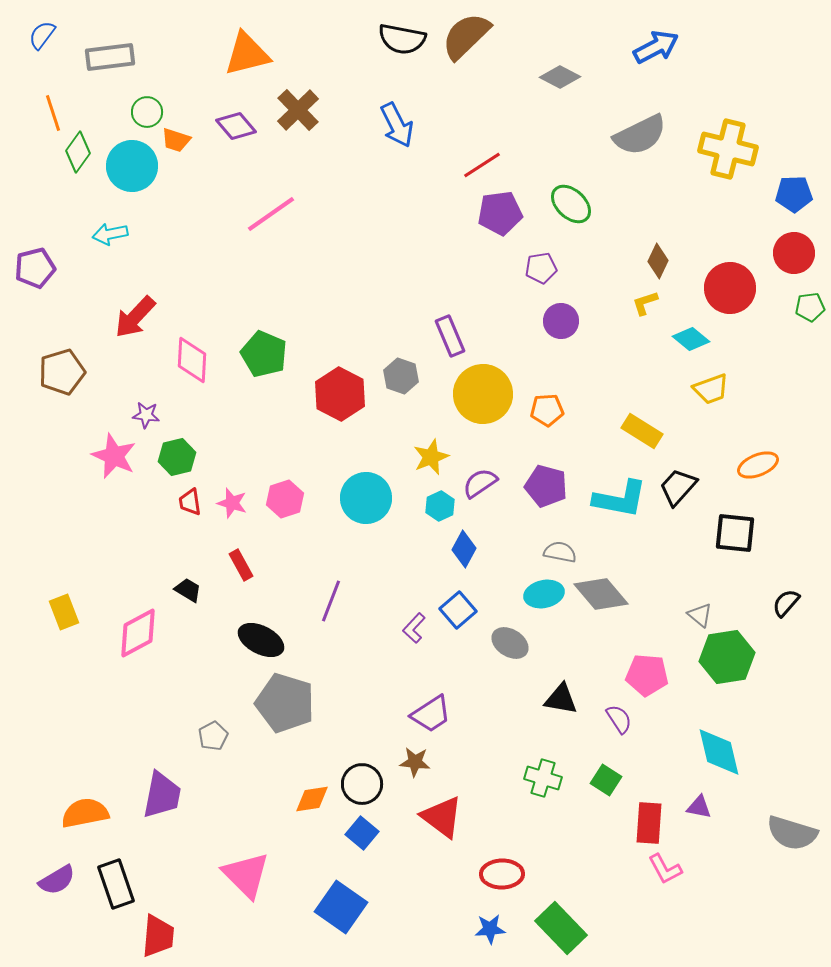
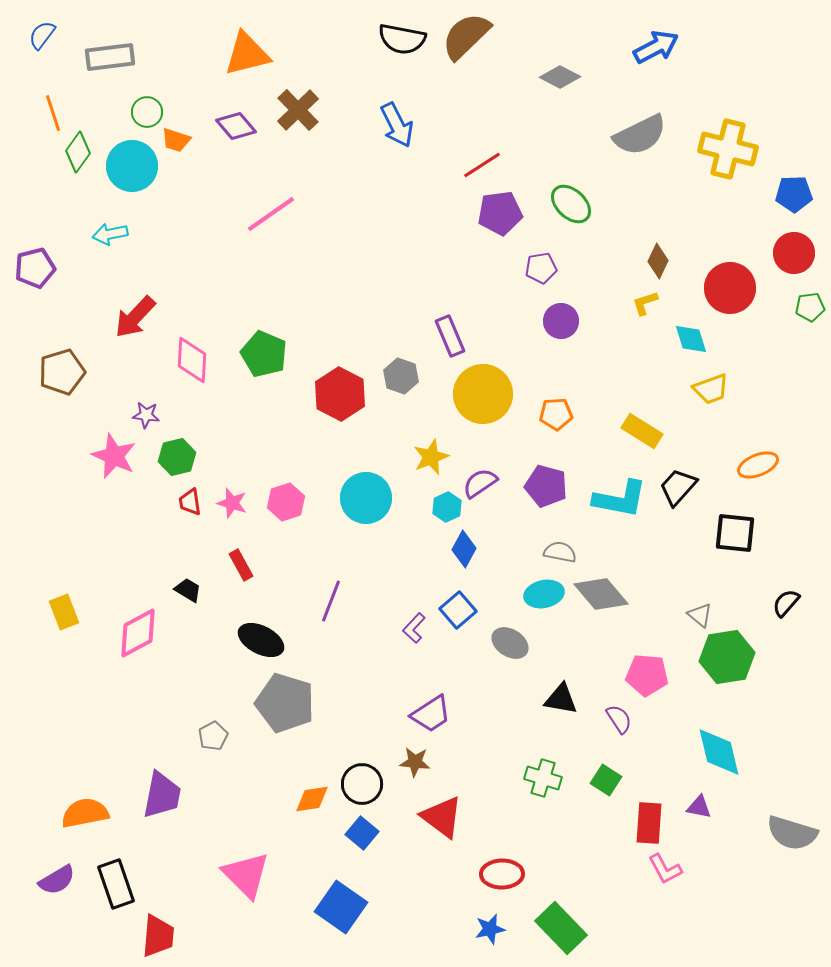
cyan diamond at (691, 339): rotated 33 degrees clockwise
orange pentagon at (547, 410): moved 9 px right, 4 px down
pink hexagon at (285, 499): moved 1 px right, 3 px down
cyan hexagon at (440, 506): moved 7 px right, 1 px down
blue star at (490, 929): rotated 8 degrees counterclockwise
